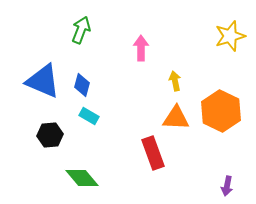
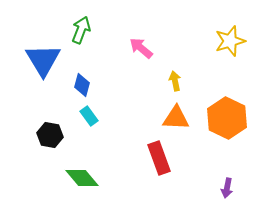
yellow star: moved 5 px down
pink arrow: rotated 50 degrees counterclockwise
blue triangle: moved 21 px up; rotated 36 degrees clockwise
orange hexagon: moved 6 px right, 7 px down
cyan rectangle: rotated 24 degrees clockwise
black hexagon: rotated 15 degrees clockwise
red rectangle: moved 6 px right, 5 px down
purple arrow: moved 2 px down
